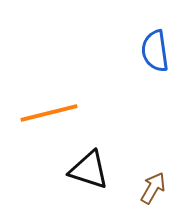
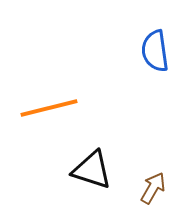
orange line: moved 5 px up
black triangle: moved 3 px right
